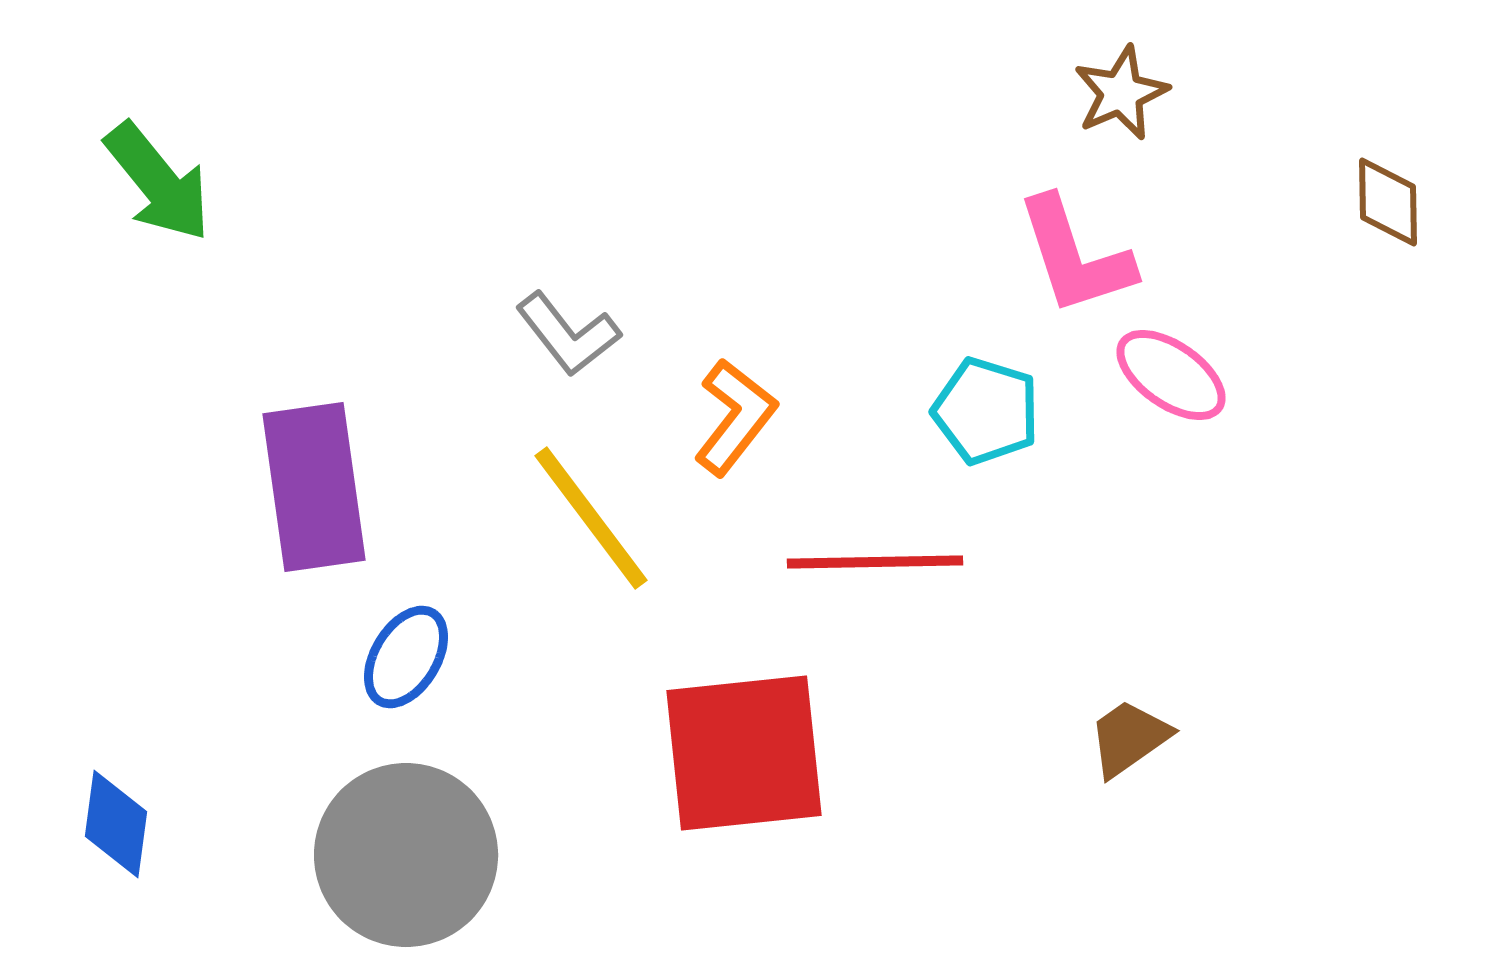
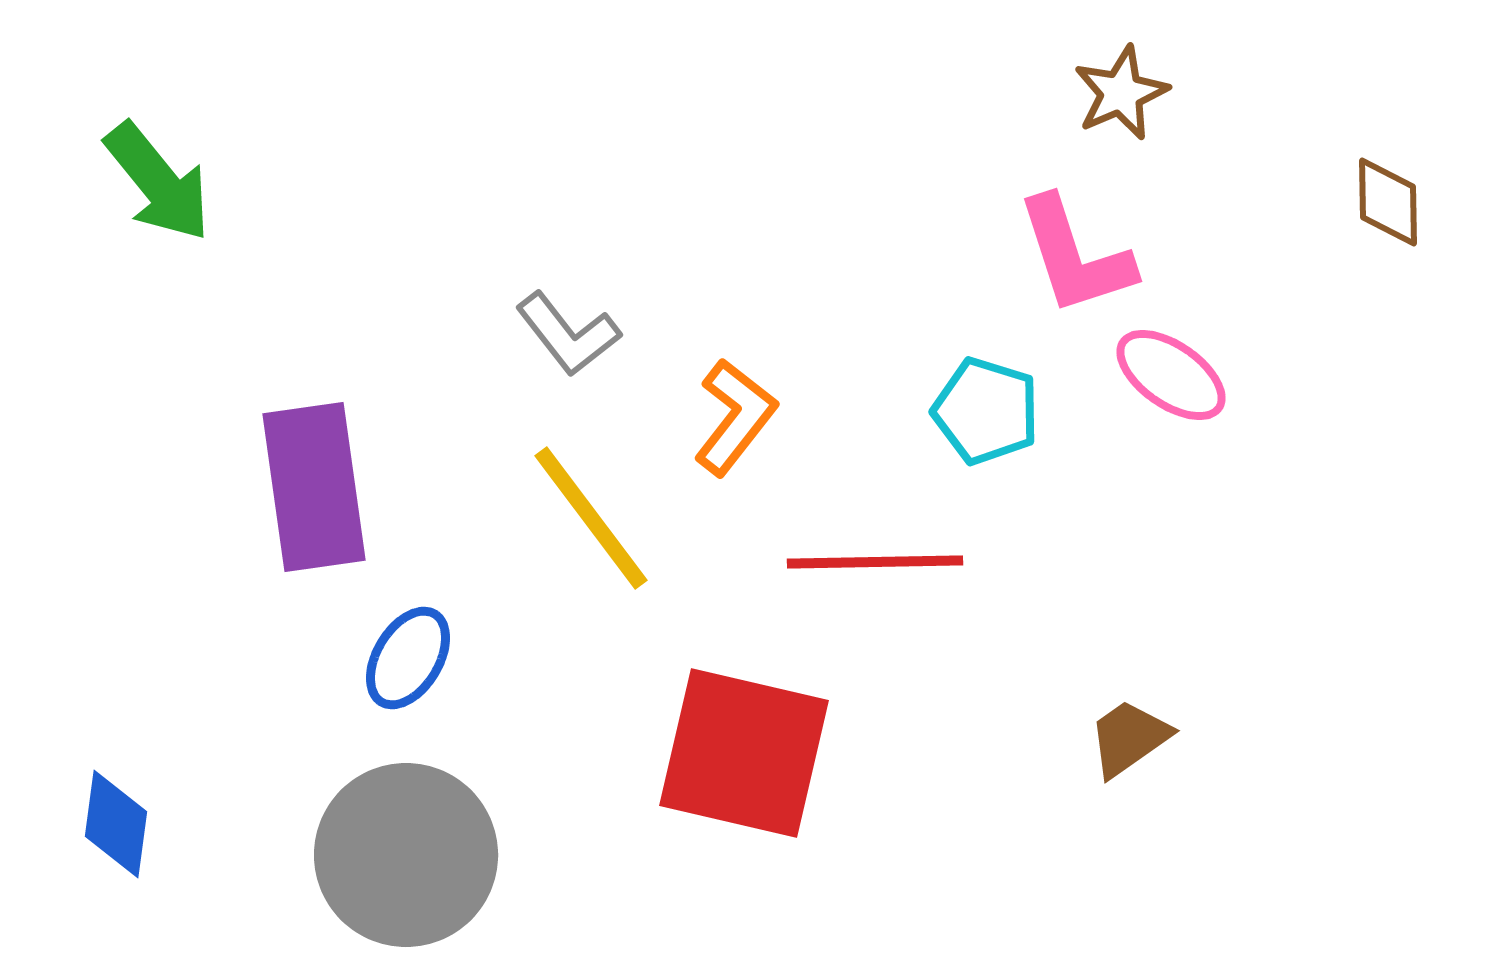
blue ellipse: moved 2 px right, 1 px down
red square: rotated 19 degrees clockwise
